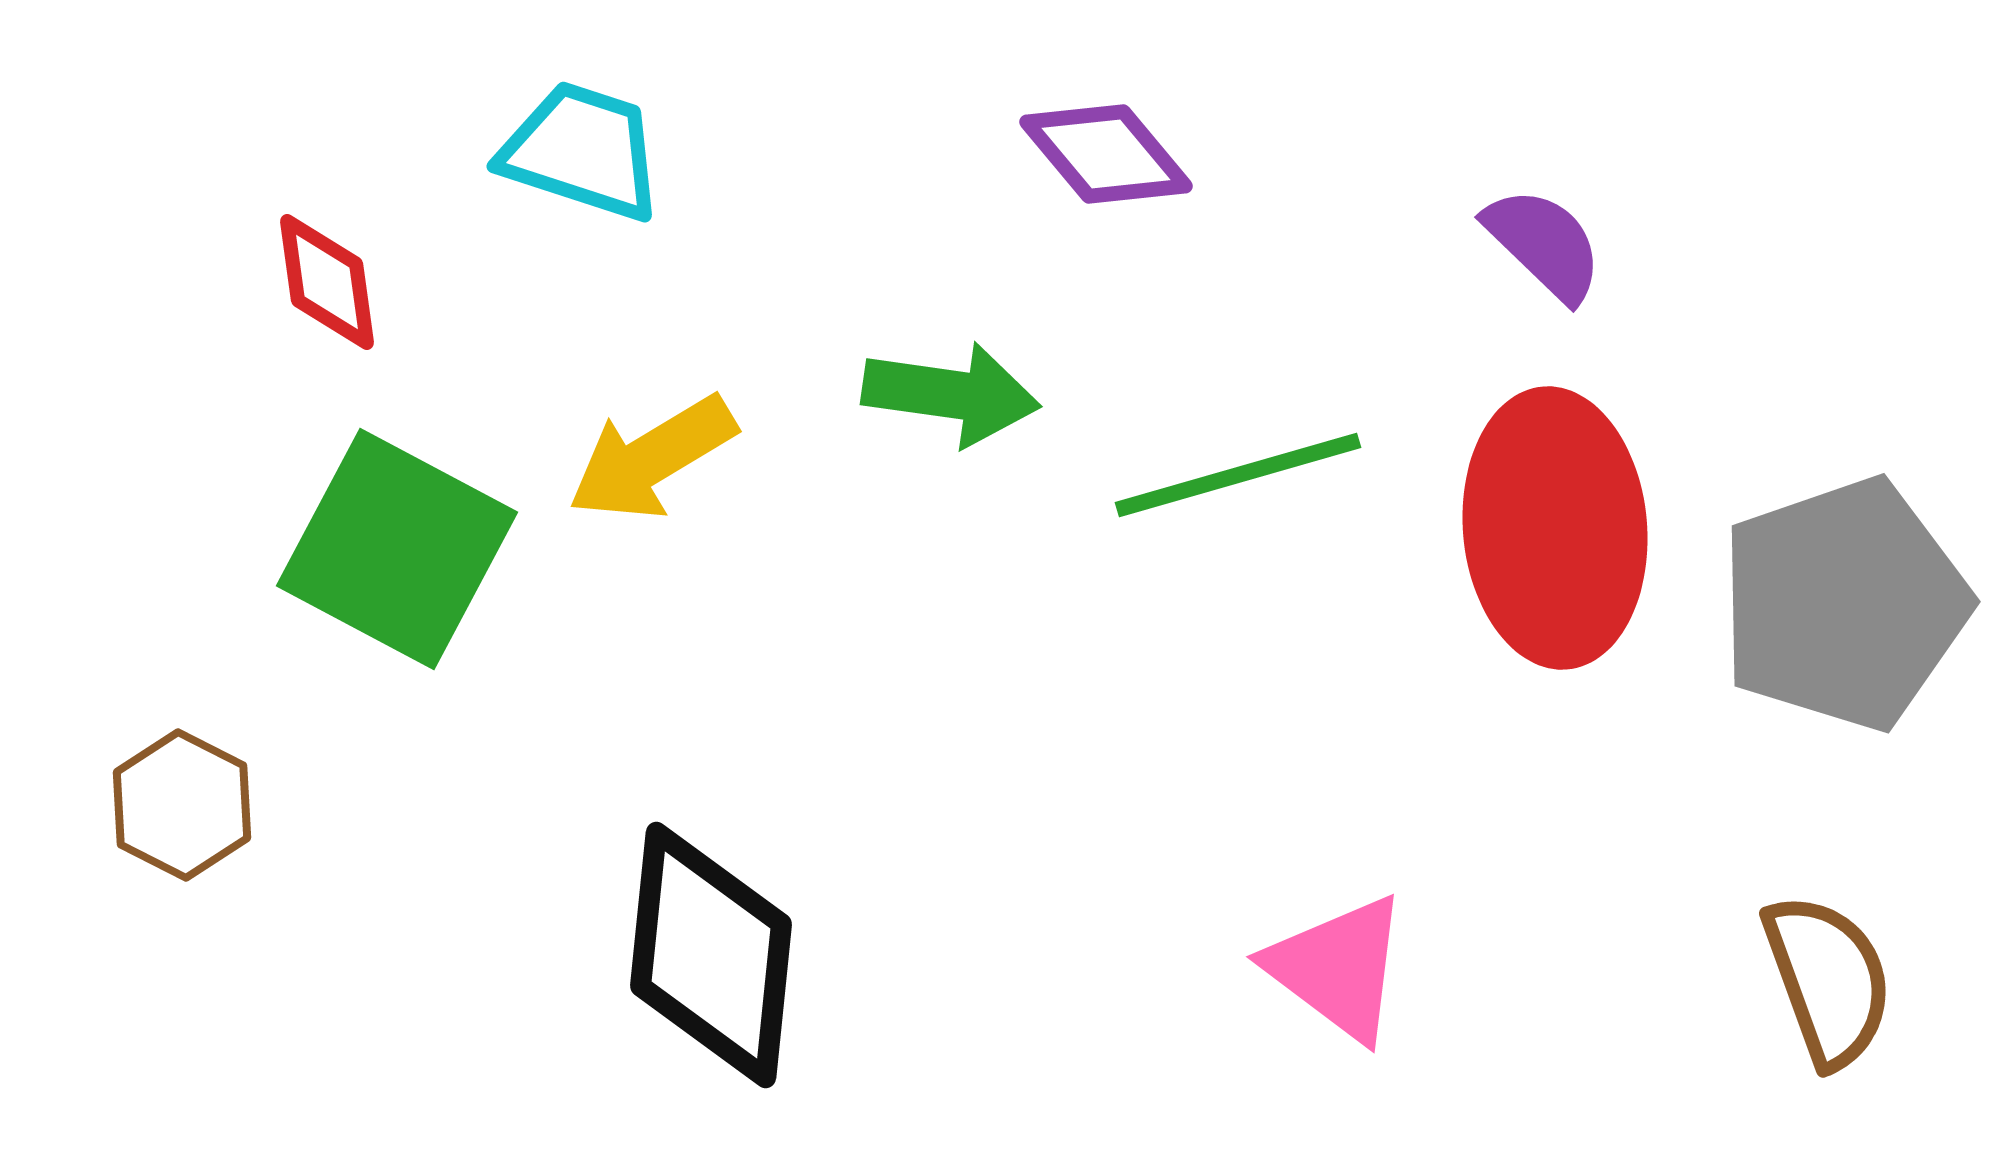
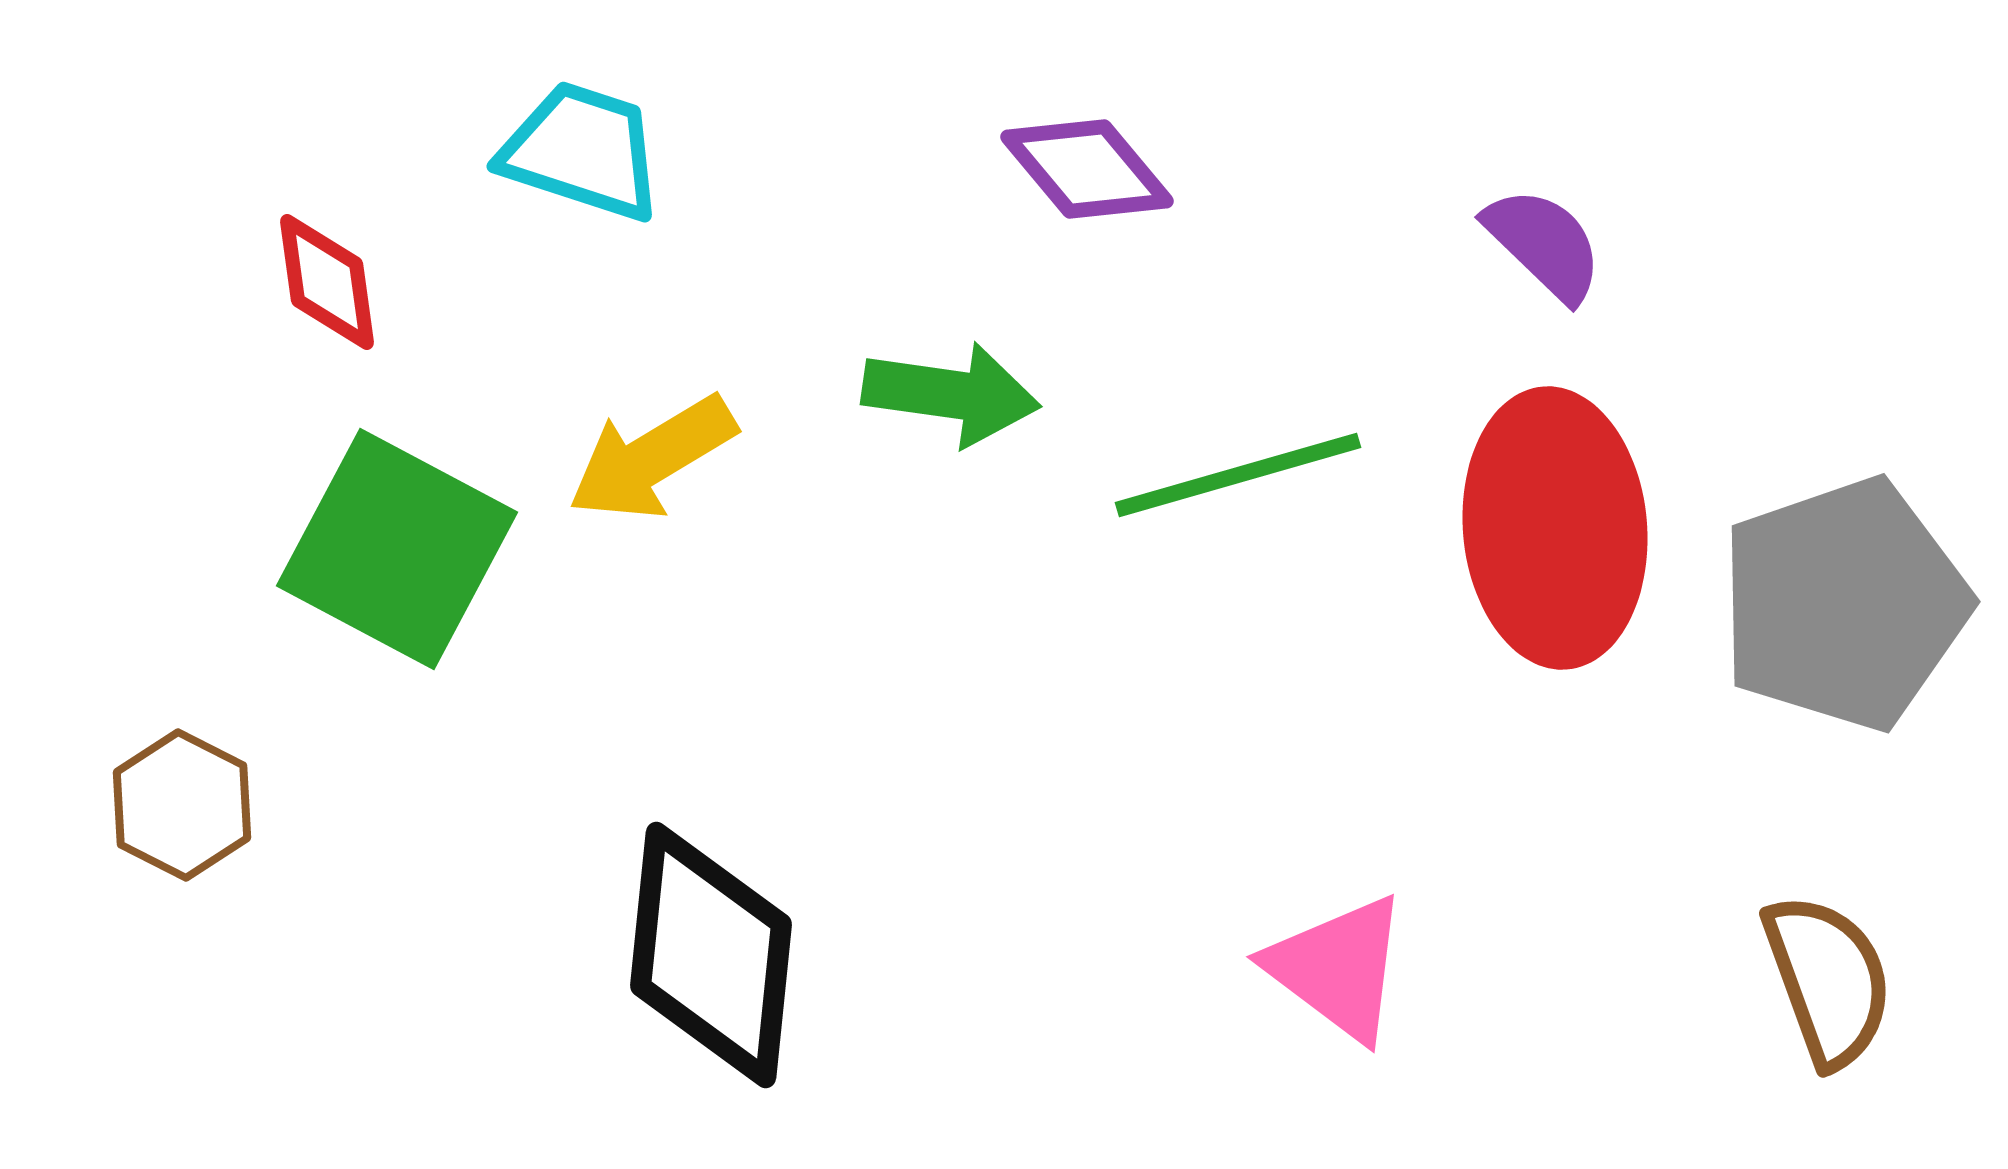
purple diamond: moved 19 px left, 15 px down
